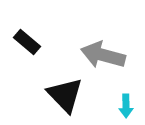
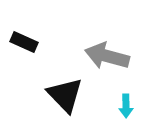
black rectangle: moved 3 px left; rotated 16 degrees counterclockwise
gray arrow: moved 4 px right, 1 px down
